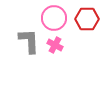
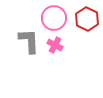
red hexagon: rotated 25 degrees clockwise
